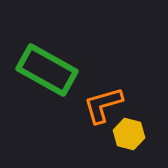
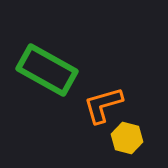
yellow hexagon: moved 2 px left, 4 px down
